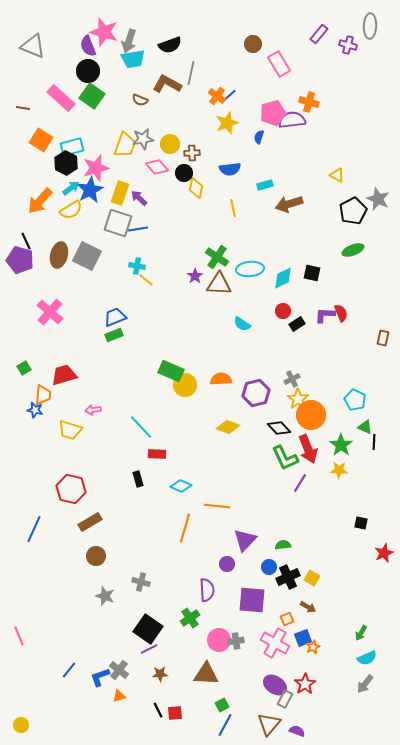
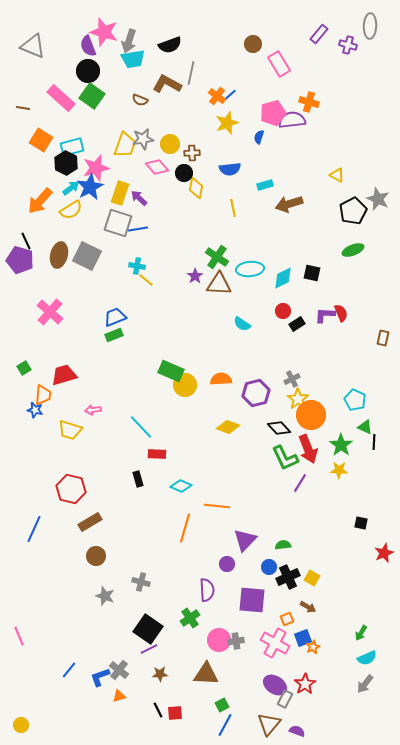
blue star at (90, 190): moved 3 px up
